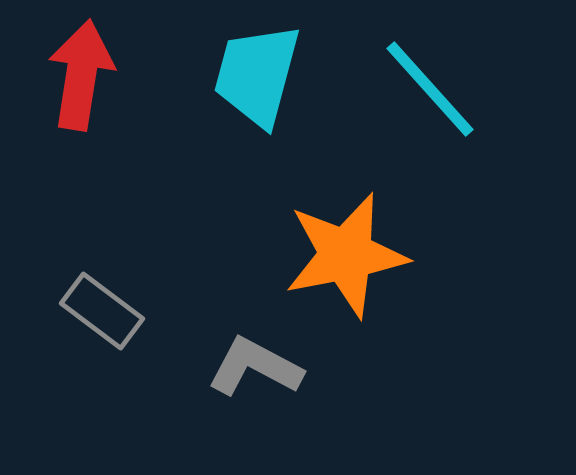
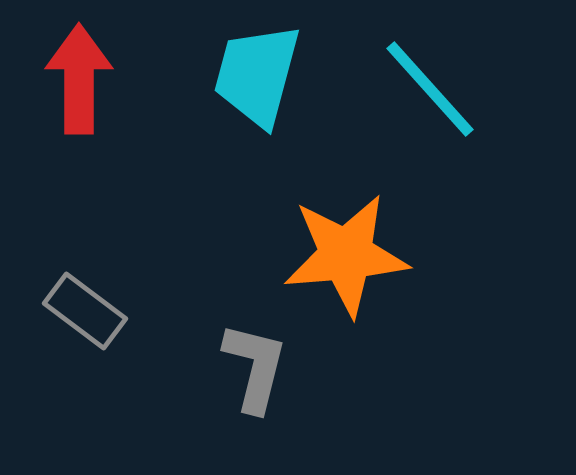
red arrow: moved 2 px left, 4 px down; rotated 9 degrees counterclockwise
orange star: rotated 6 degrees clockwise
gray rectangle: moved 17 px left
gray L-shape: rotated 76 degrees clockwise
